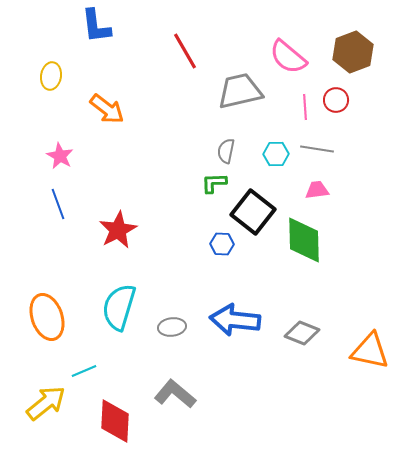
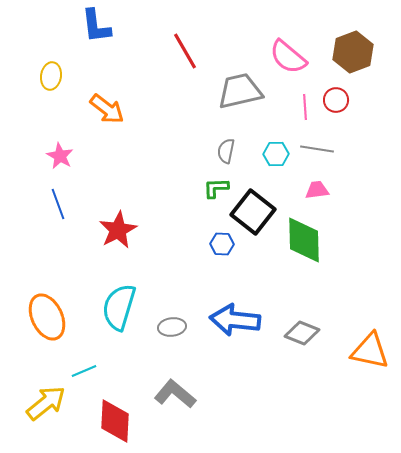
green L-shape: moved 2 px right, 5 px down
orange ellipse: rotated 6 degrees counterclockwise
